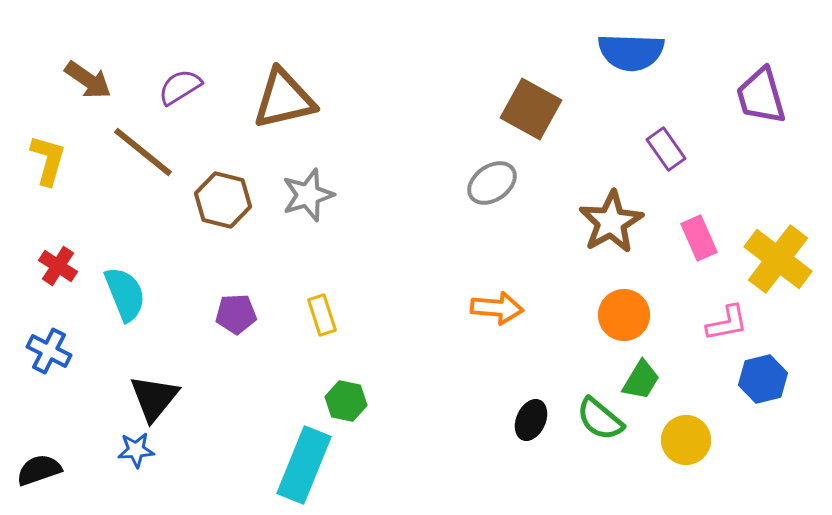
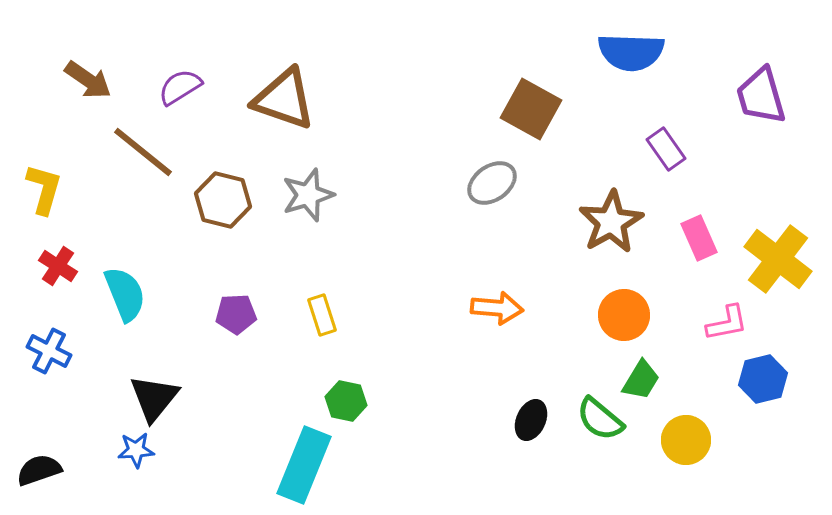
brown triangle: rotated 32 degrees clockwise
yellow L-shape: moved 4 px left, 29 px down
